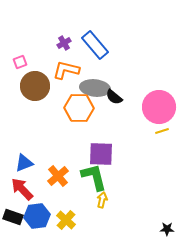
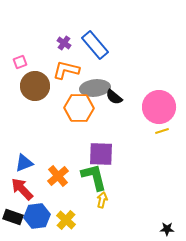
purple cross: rotated 24 degrees counterclockwise
gray ellipse: rotated 12 degrees counterclockwise
